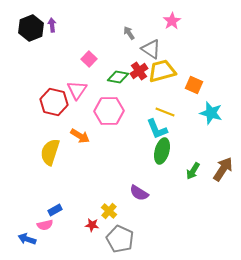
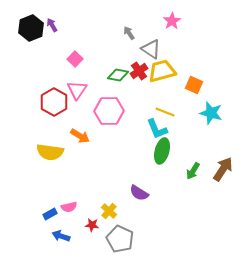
purple arrow: rotated 24 degrees counterclockwise
pink square: moved 14 px left
green diamond: moved 2 px up
red hexagon: rotated 16 degrees clockwise
yellow semicircle: rotated 100 degrees counterclockwise
blue rectangle: moved 5 px left, 4 px down
pink semicircle: moved 24 px right, 18 px up
blue arrow: moved 34 px right, 3 px up
